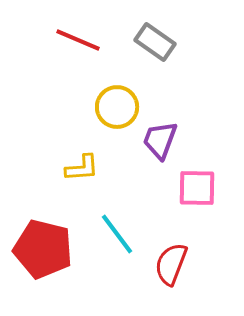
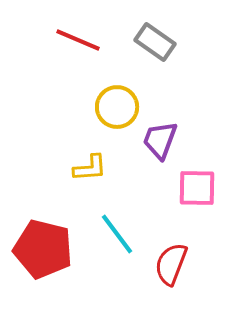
yellow L-shape: moved 8 px right
